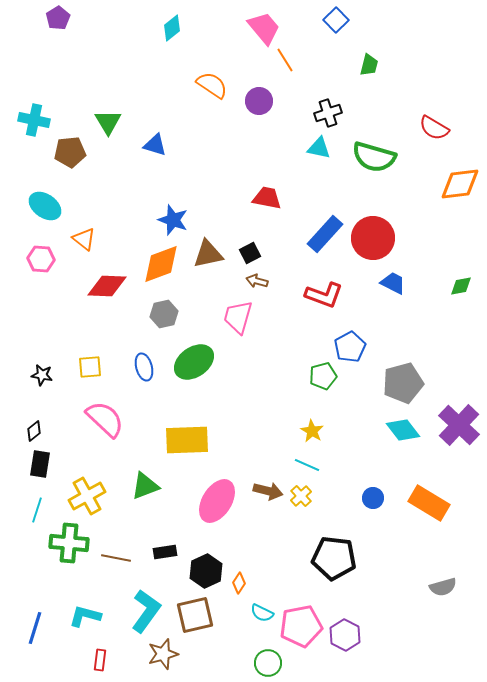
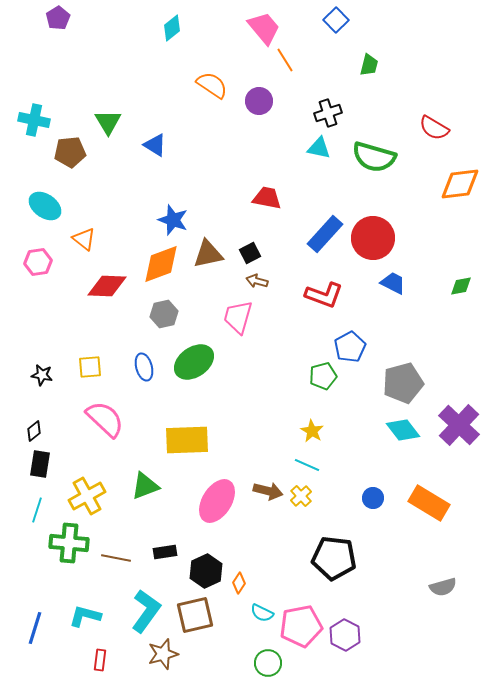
blue triangle at (155, 145): rotated 15 degrees clockwise
pink hexagon at (41, 259): moved 3 px left, 3 px down; rotated 12 degrees counterclockwise
